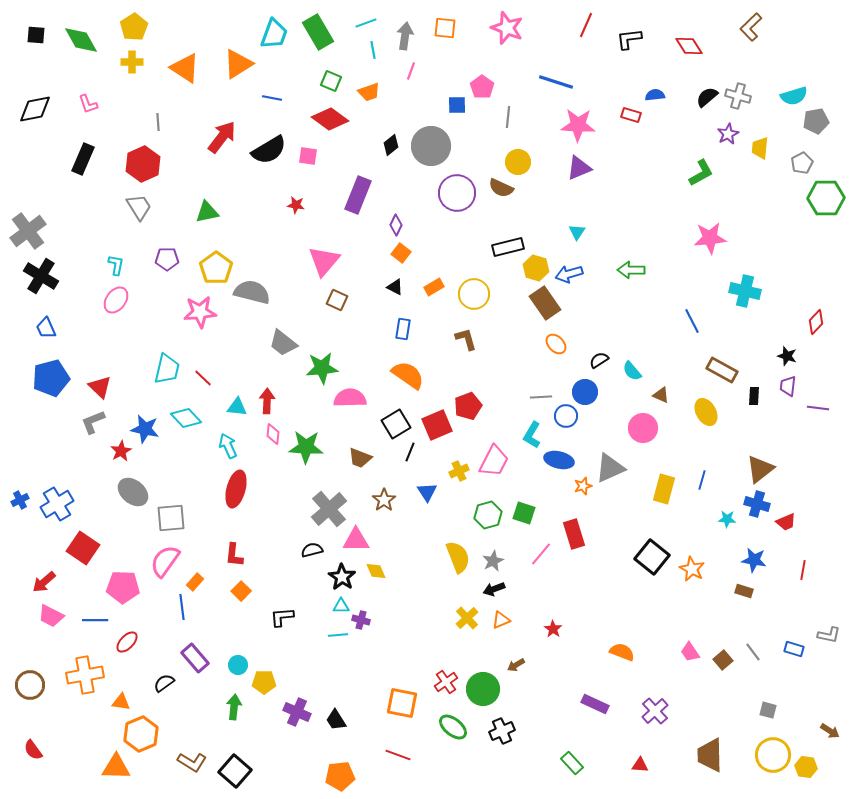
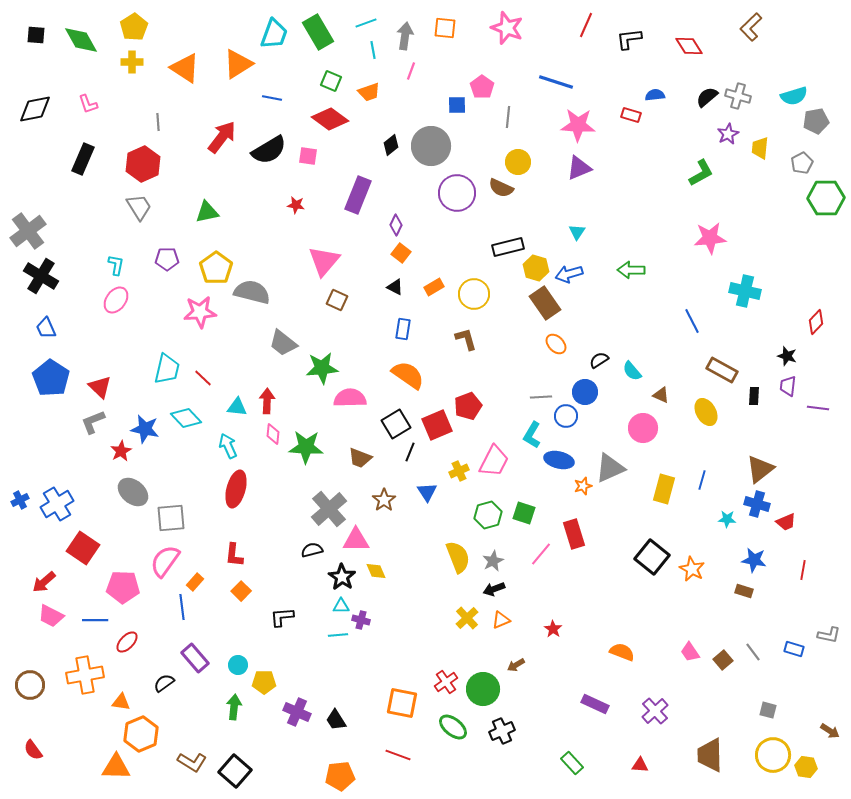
blue pentagon at (51, 378): rotated 24 degrees counterclockwise
